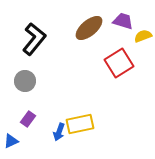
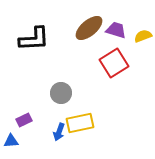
purple trapezoid: moved 7 px left, 9 px down
black L-shape: rotated 48 degrees clockwise
red square: moved 5 px left
gray circle: moved 36 px right, 12 px down
purple rectangle: moved 4 px left, 1 px down; rotated 28 degrees clockwise
yellow rectangle: moved 1 px up
blue triangle: rotated 21 degrees clockwise
